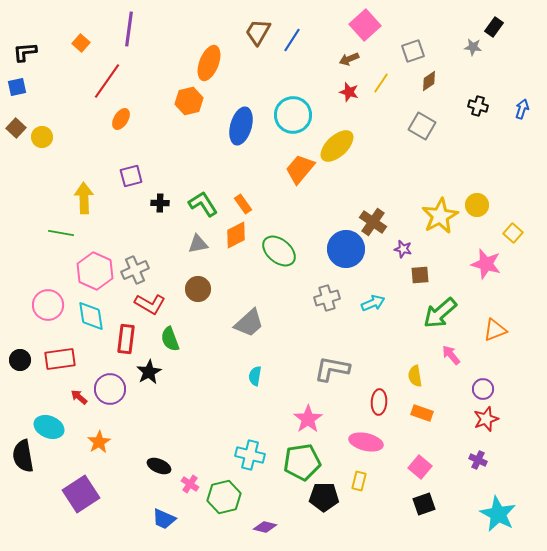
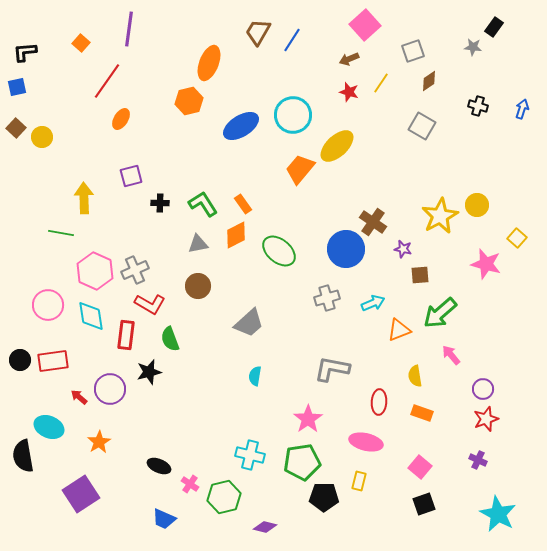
blue ellipse at (241, 126): rotated 42 degrees clockwise
yellow square at (513, 233): moved 4 px right, 5 px down
brown circle at (198, 289): moved 3 px up
orange triangle at (495, 330): moved 96 px left
red rectangle at (126, 339): moved 4 px up
red rectangle at (60, 359): moved 7 px left, 2 px down
black star at (149, 372): rotated 15 degrees clockwise
